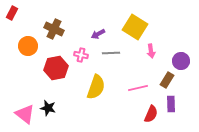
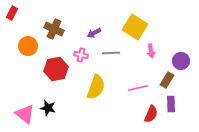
purple arrow: moved 4 px left, 1 px up
red hexagon: moved 1 px down
